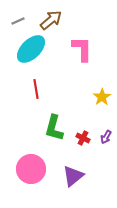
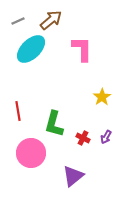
red line: moved 18 px left, 22 px down
green L-shape: moved 4 px up
pink circle: moved 16 px up
